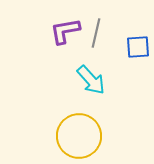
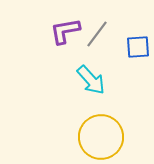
gray line: moved 1 px right, 1 px down; rotated 24 degrees clockwise
yellow circle: moved 22 px right, 1 px down
